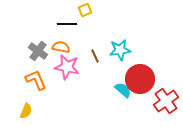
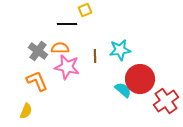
orange semicircle: moved 1 px left, 1 px down; rotated 12 degrees counterclockwise
brown line: rotated 24 degrees clockwise
orange L-shape: moved 1 px right, 1 px down
